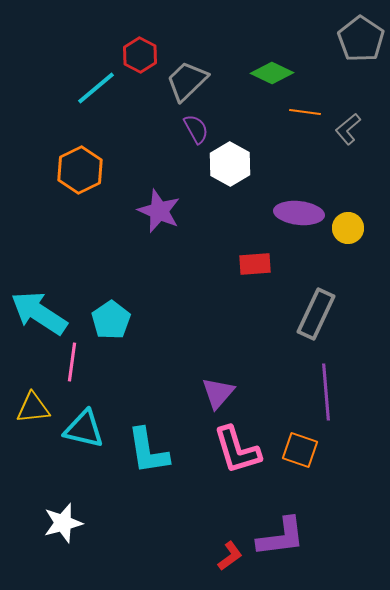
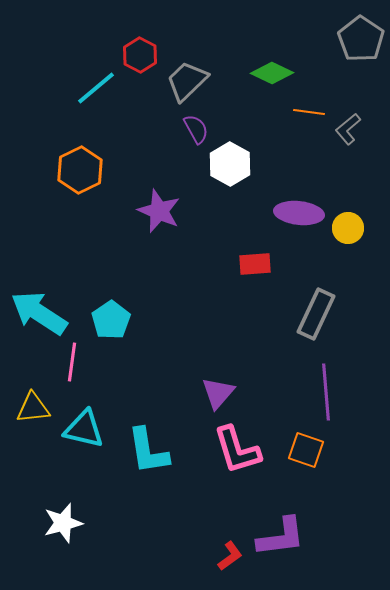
orange line: moved 4 px right
orange square: moved 6 px right
